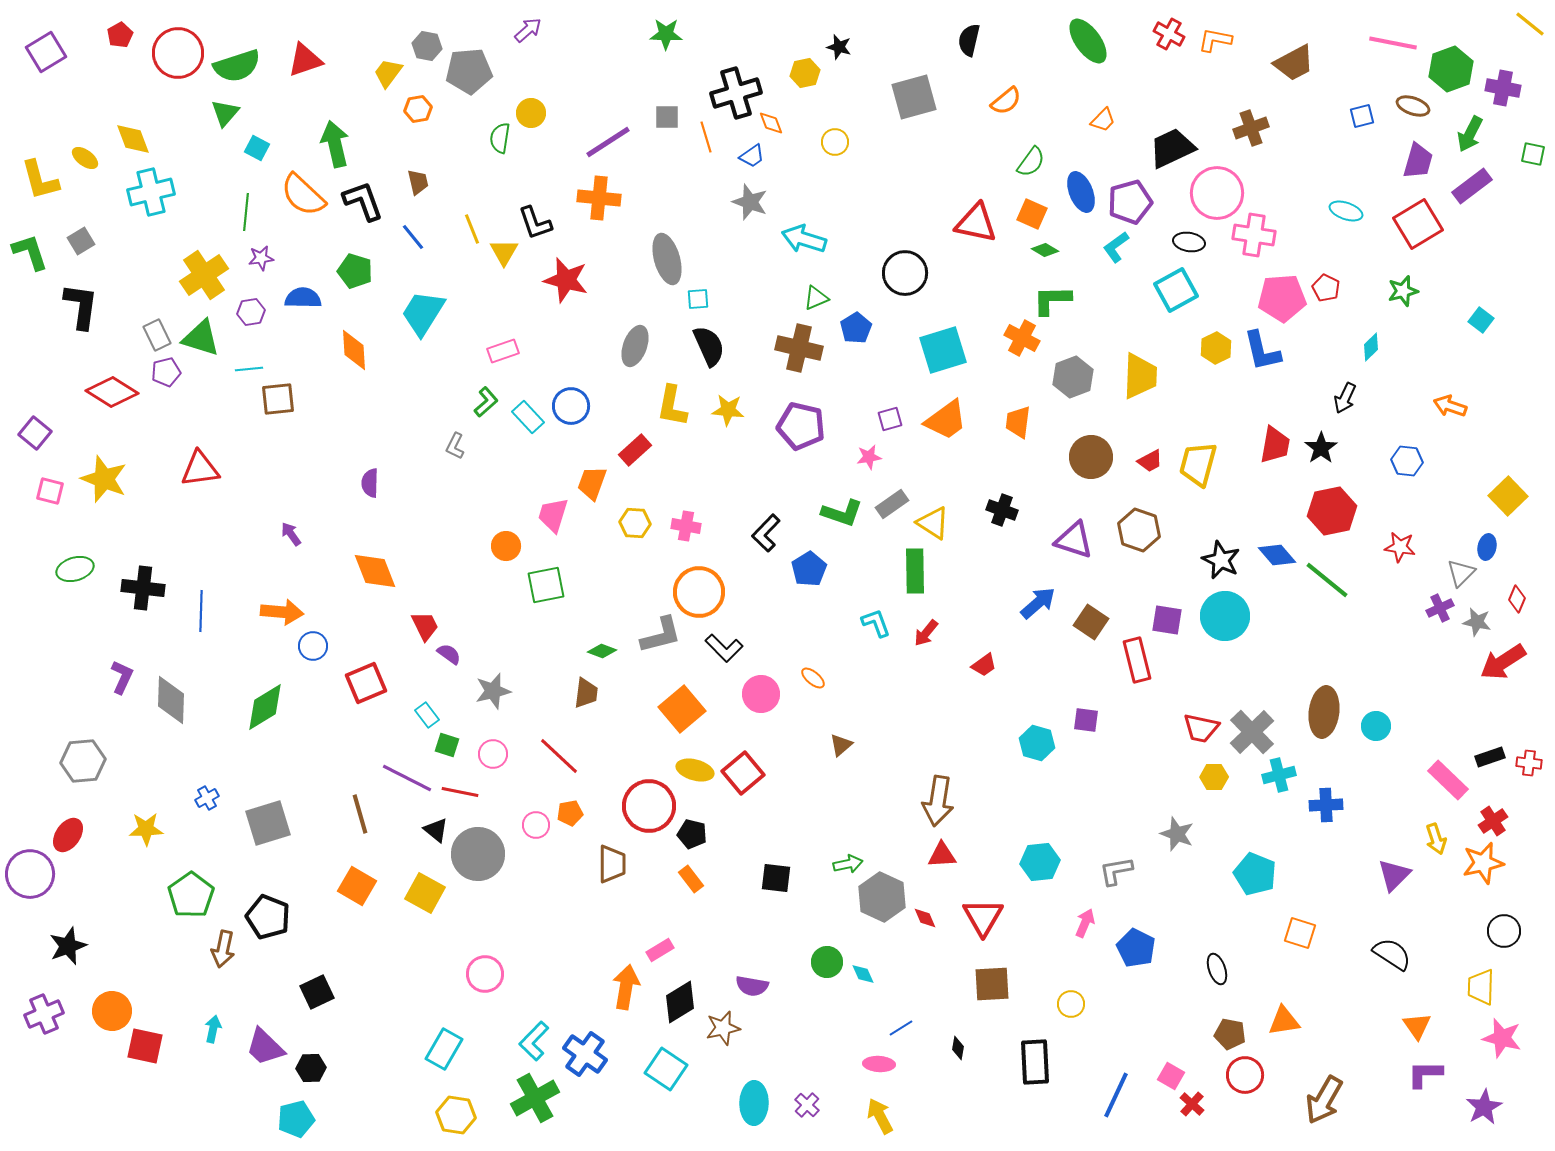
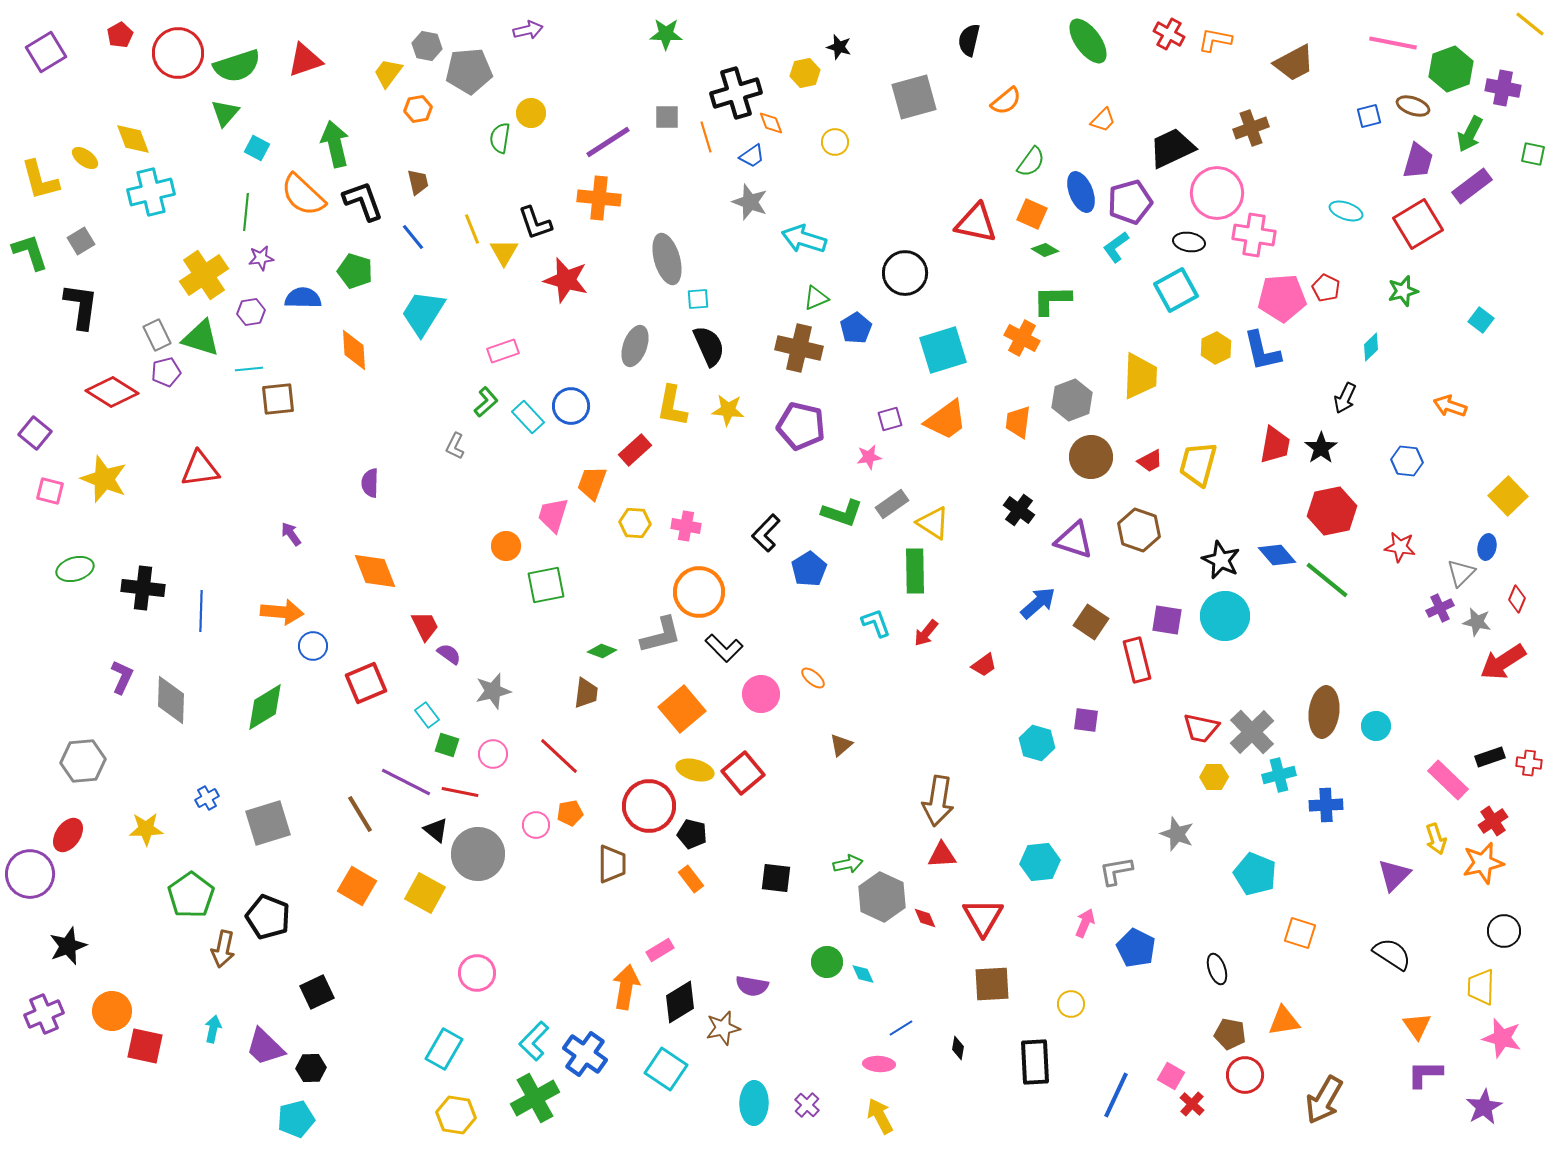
purple arrow at (528, 30): rotated 28 degrees clockwise
blue square at (1362, 116): moved 7 px right
gray hexagon at (1073, 377): moved 1 px left, 23 px down
black cross at (1002, 510): moved 17 px right; rotated 16 degrees clockwise
purple line at (407, 778): moved 1 px left, 4 px down
brown line at (360, 814): rotated 15 degrees counterclockwise
pink circle at (485, 974): moved 8 px left, 1 px up
